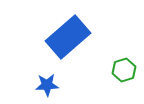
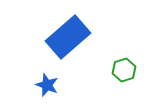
blue star: rotated 25 degrees clockwise
